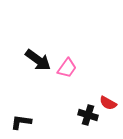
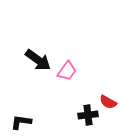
pink trapezoid: moved 3 px down
red semicircle: moved 1 px up
black cross: rotated 24 degrees counterclockwise
